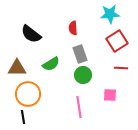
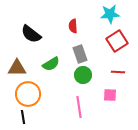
red semicircle: moved 2 px up
red line: moved 3 px left, 4 px down
